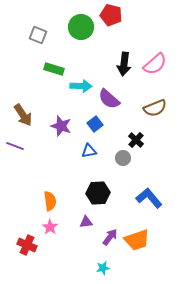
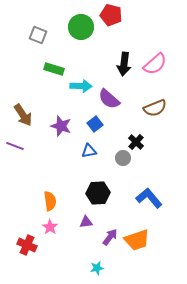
black cross: moved 2 px down
cyan star: moved 6 px left
